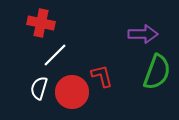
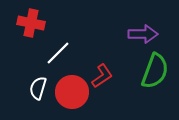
red cross: moved 10 px left
white line: moved 3 px right, 2 px up
green semicircle: moved 2 px left, 1 px up
red L-shape: rotated 70 degrees clockwise
white semicircle: moved 1 px left
